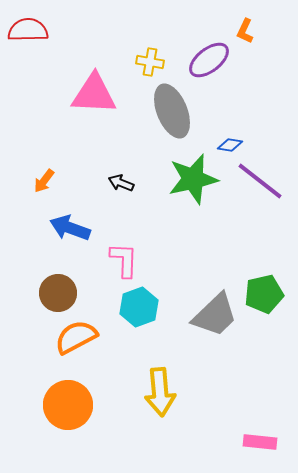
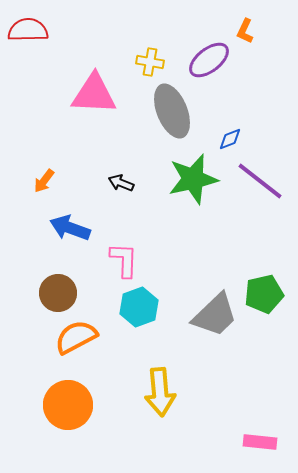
blue diamond: moved 6 px up; rotated 30 degrees counterclockwise
